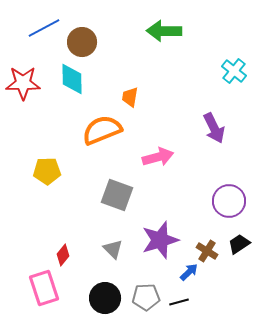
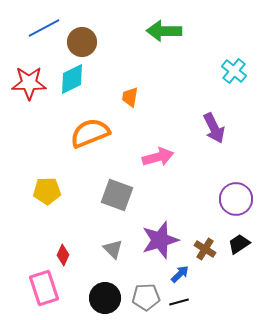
cyan diamond: rotated 64 degrees clockwise
red star: moved 6 px right
orange semicircle: moved 12 px left, 3 px down
yellow pentagon: moved 20 px down
purple circle: moved 7 px right, 2 px up
brown cross: moved 2 px left, 2 px up
red diamond: rotated 15 degrees counterclockwise
blue arrow: moved 9 px left, 2 px down
